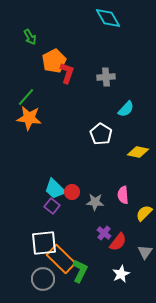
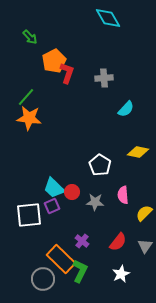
green arrow: rotated 14 degrees counterclockwise
gray cross: moved 2 px left, 1 px down
white pentagon: moved 1 px left, 31 px down
cyan trapezoid: moved 1 px left, 1 px up
purple square: rotated 28 degrees clockwise
purple cross: moved 22 px left, 8 px down
white square: moved 15 px left, 28 px up
gray triangle: moved 6 px up
